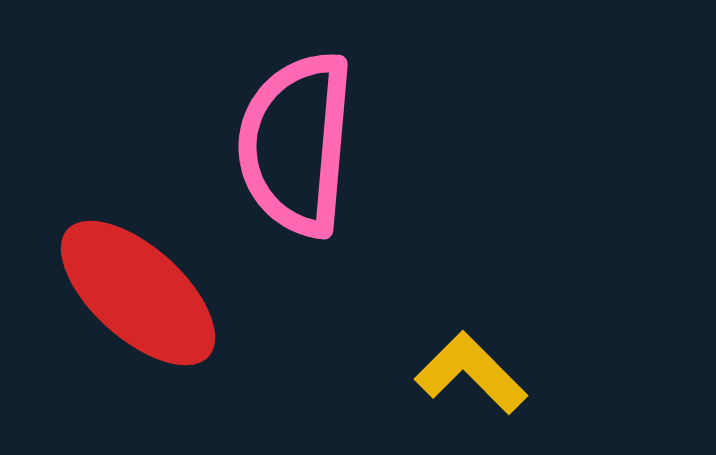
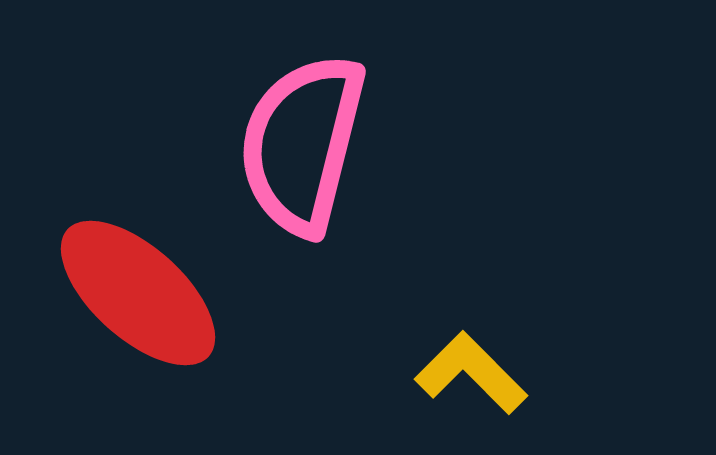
pink semicircle: moved 6 px right; rotated 9 degrees clockwise
